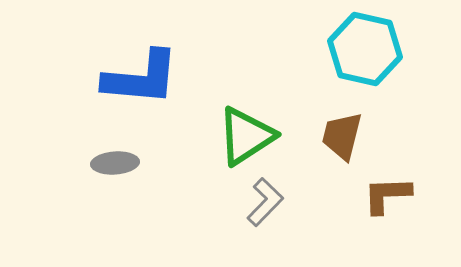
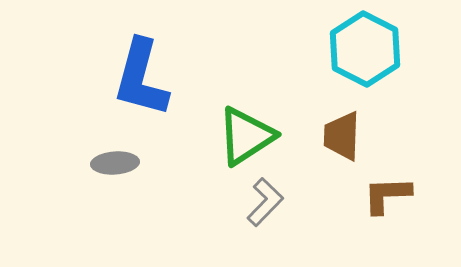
cyan hexagon: rotated 14 degrees clockwise
blue L-shape: rotated 100 degrees clockwise
brown trapezoid: rotated 12 degrees counterclockwise
